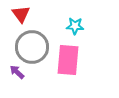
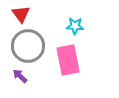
gray circle: moved 4 px left, 1 px up
pink rectangle: rotated 16 degrees counterclockwise
purple arrow: moved 3 px right, 4 px down
